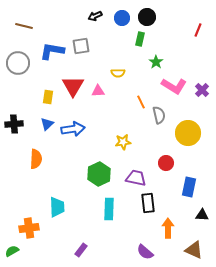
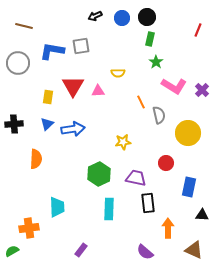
green rectangle: moved 10 px right
